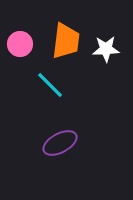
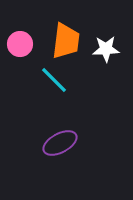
cyan line: moved 4 px right, 5 px up
